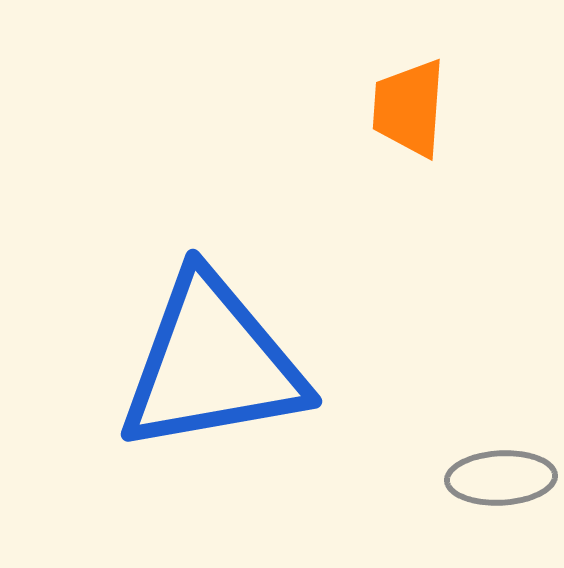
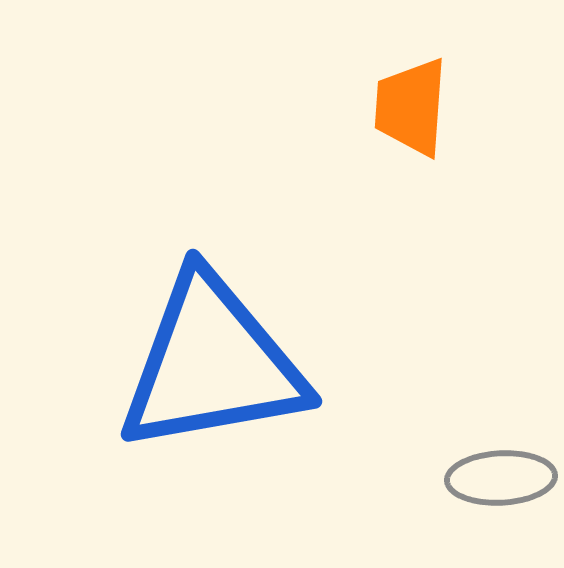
orange trapezoid: moved 2 px right, 1 px up
